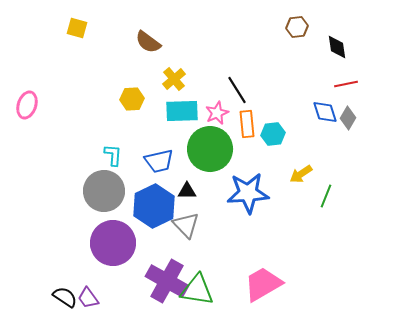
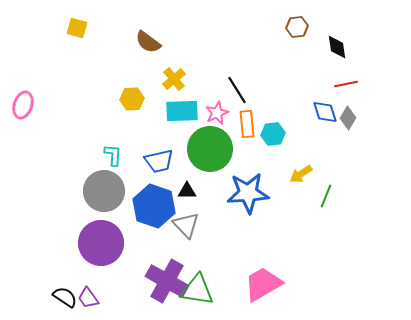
pink ellipse: moved 4 px left
blue hexagon: rotated 15 degrees counterclockwise
purple circle: moved 12 px left
